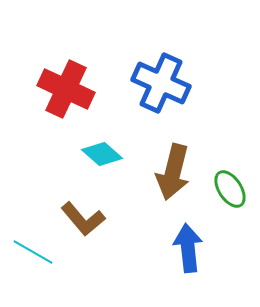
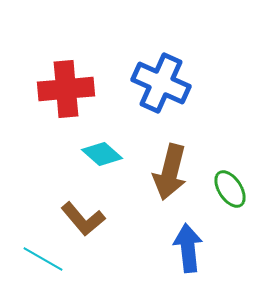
red cross: rotated 30 degrees counterclockwise
brown arrow: moved 3 px left
cyan line: moved 10 px right, 7 px down
